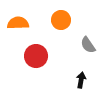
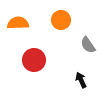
red circle: moved 2 px left, 4 px down
black arrow: rotated 35 degrees counterclockwise
